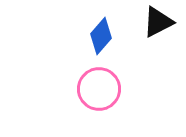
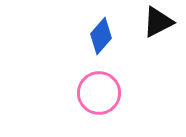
pink circle: moved 4 px down
